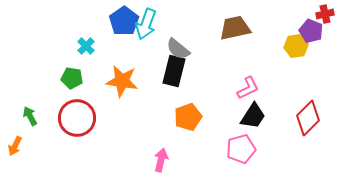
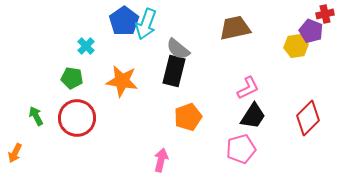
green arrow: moved 6 px right
orange arrow: moved 7 px down
